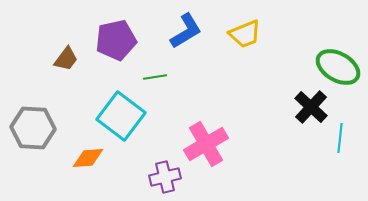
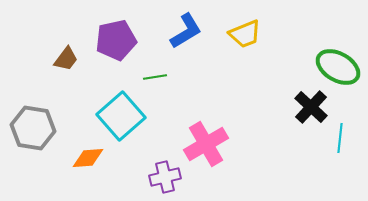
cyan square: rotated 12 degrees clockwise
gray hexagon: rotated 6 degrees clockwise
